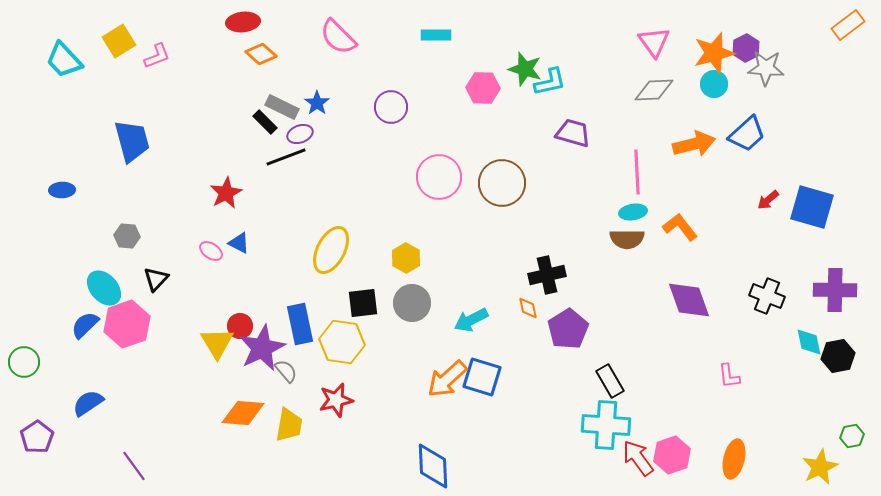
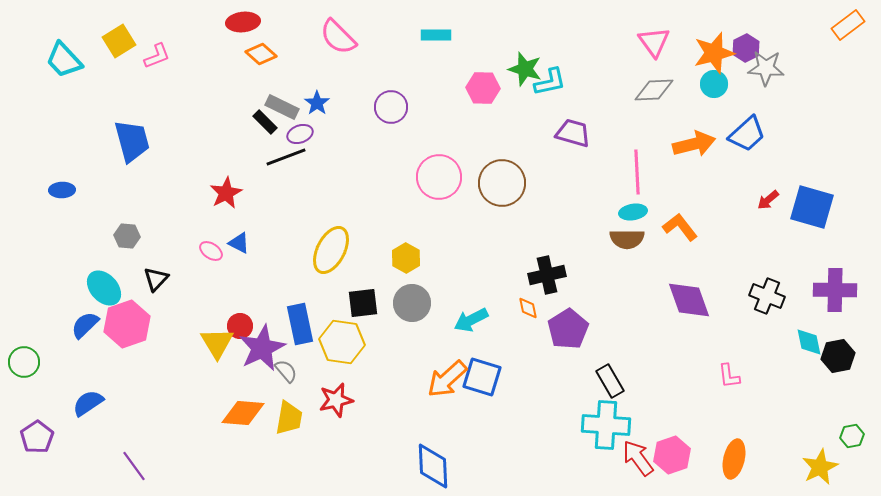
yellow trapezoid at (289, 425): moved 7 px up
